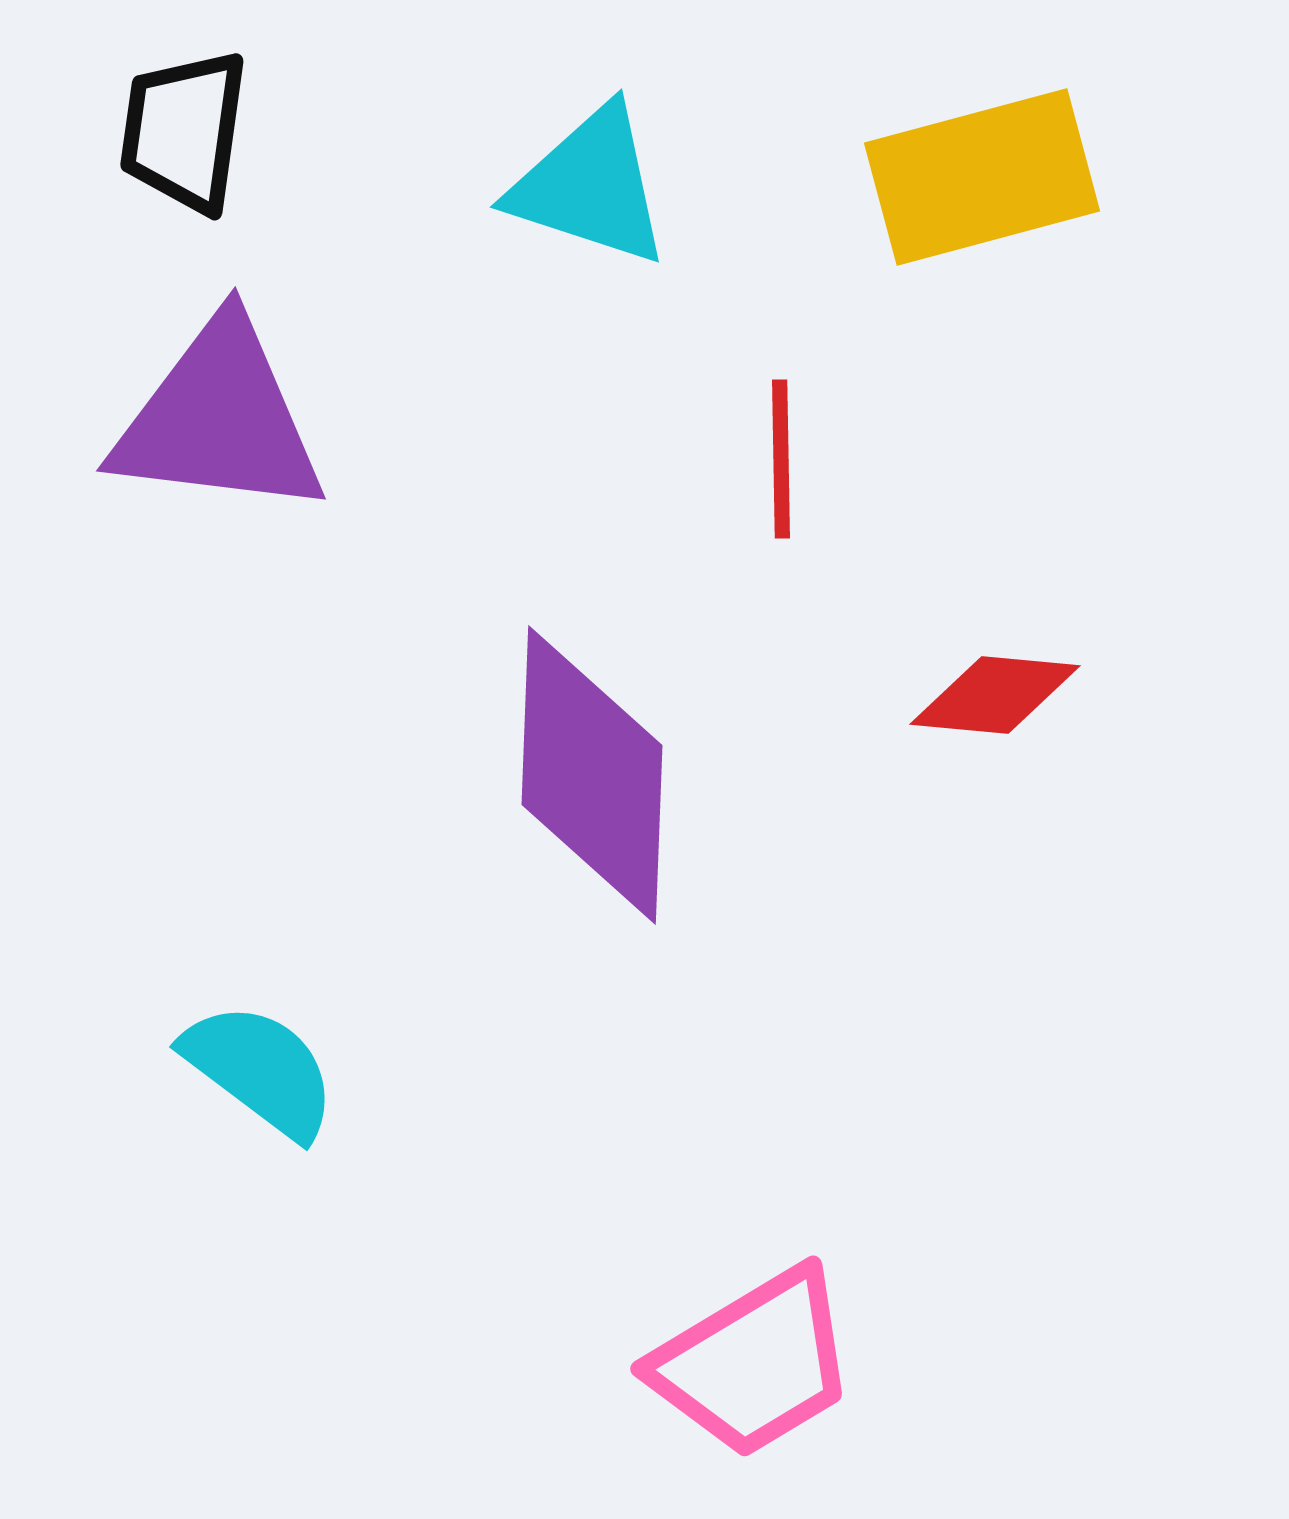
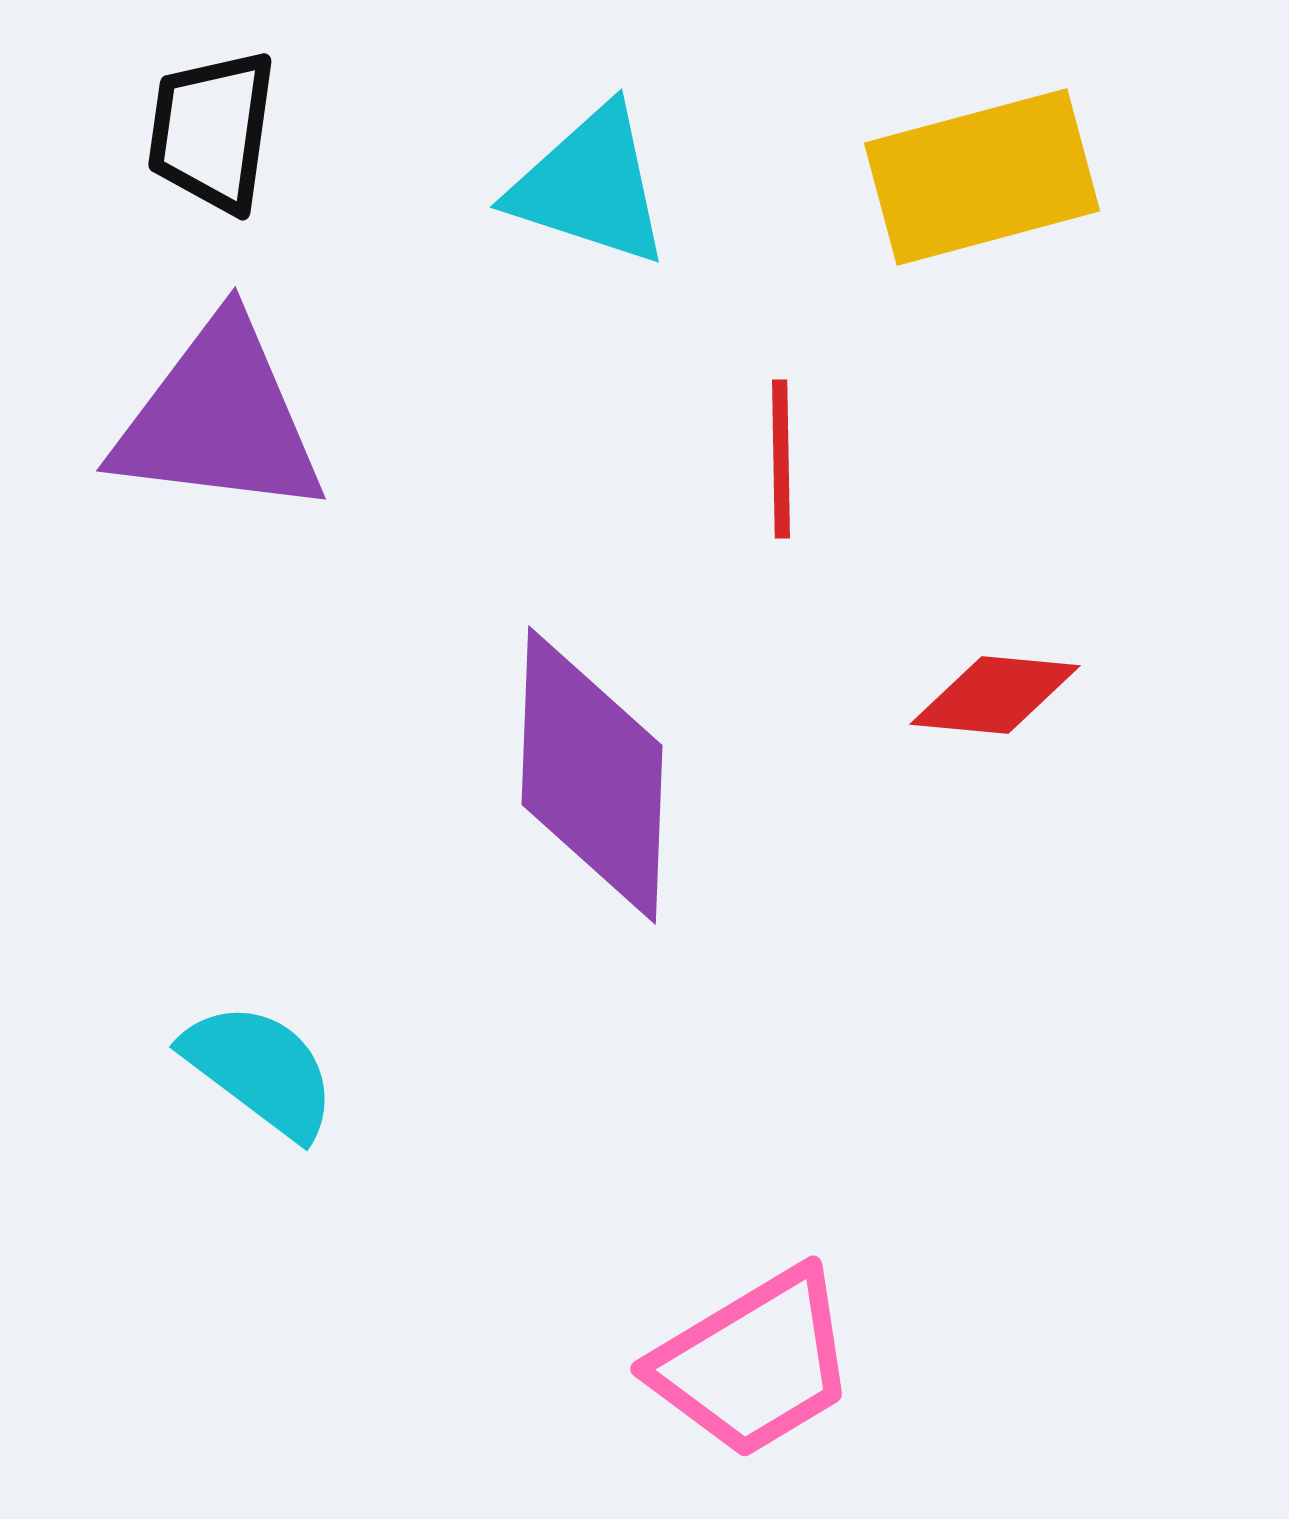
black trapezoid: moved 28 px right
